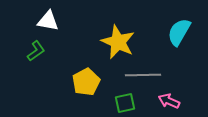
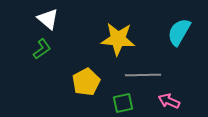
white triangle: moved 2 px up; rotated 30 degrees clockwise
yellow star: moved 3 px up; rotated 20 degrees counterclockwise
green L-shape: moved 6 px right, 2 px up
green square: moved 2 px left
